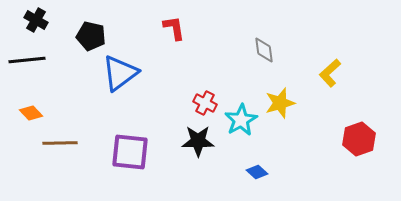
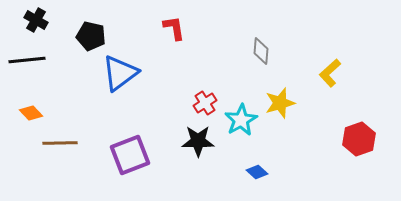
gray diamond: moved 3 px left, 1 px down; rotated 12 degrees clockwise
red cross: rotated 30 degrees clockwise
purple square: moved 3 px down; rotated 27 degrees counterclockwise
